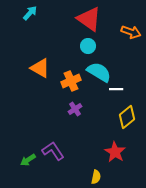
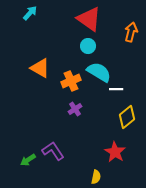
orange arrow: rotated 96 degrees counterclockwise
